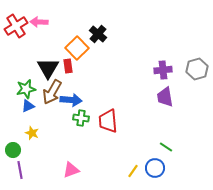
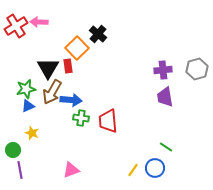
yellow line: moved 1 px up
